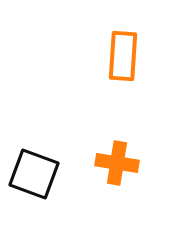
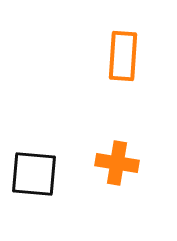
black square: rotated 15 degrees counterclockwise
